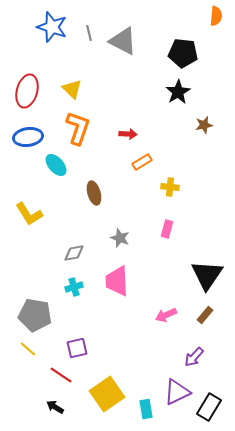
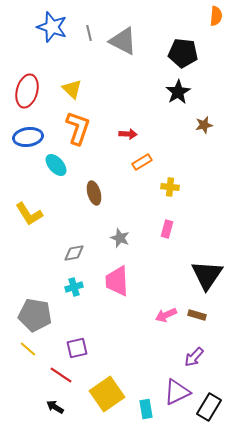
brown rectangle: moved 8 px left; rotated 66 degrees clockwise
